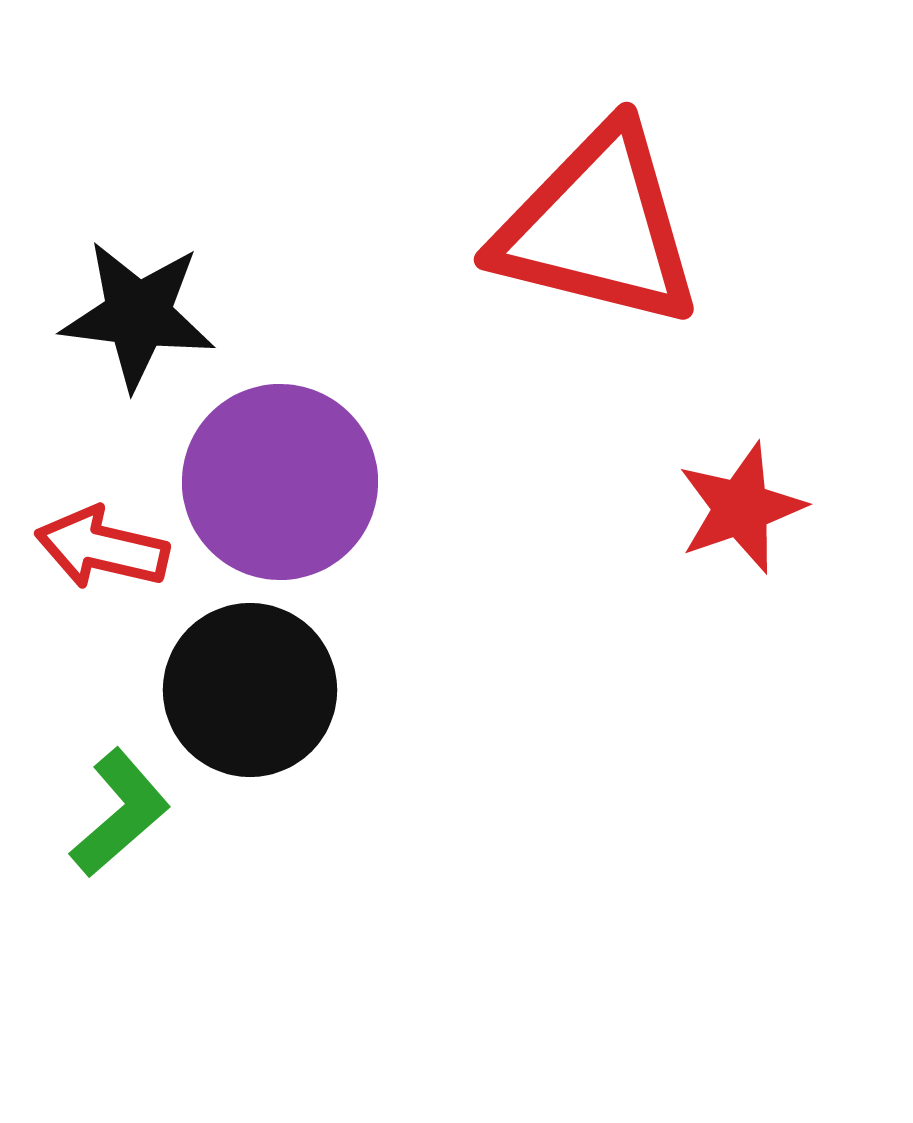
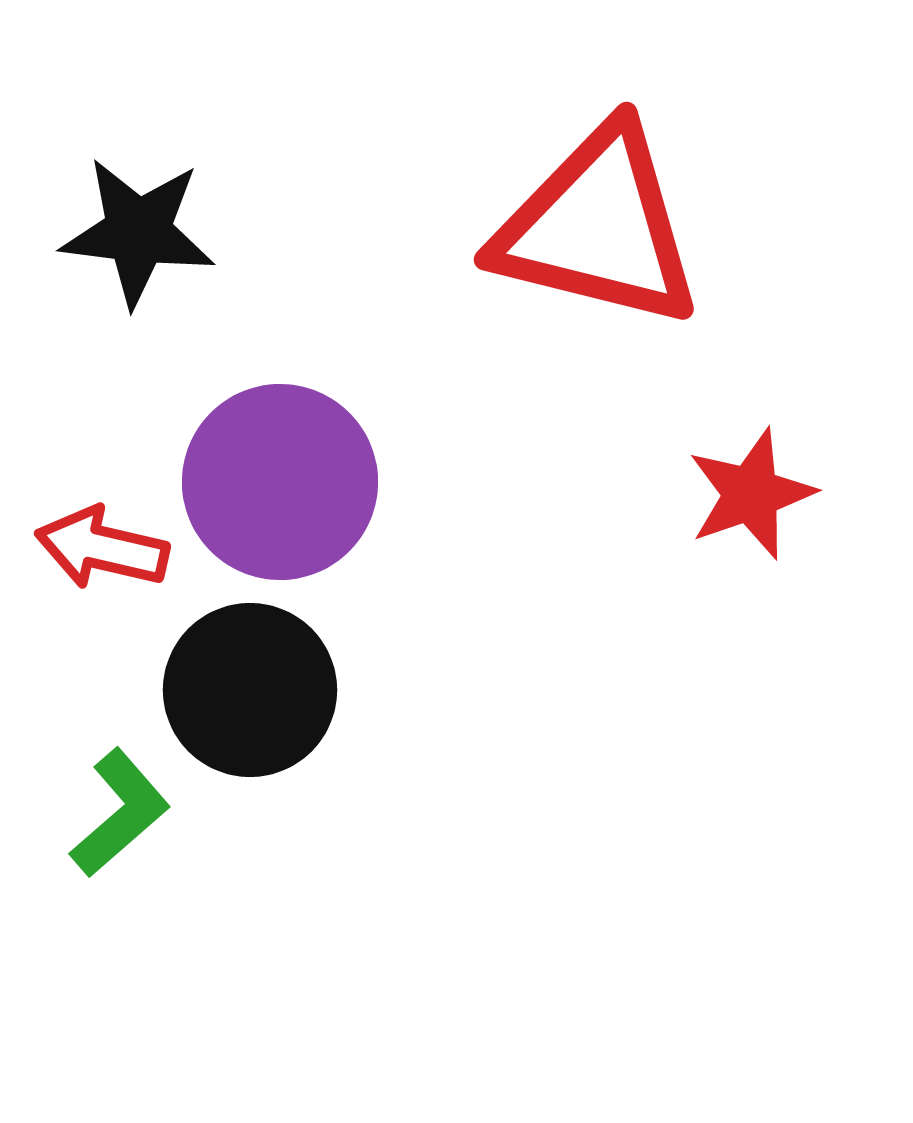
black star: moved 83 px up
red star: moved 10 px right, 14 px up
